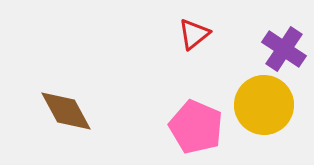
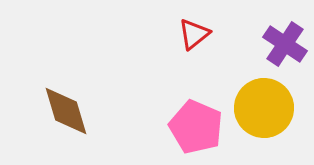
purple cross: moved 1 px right, 5 px up
yellow circle: moved 3 px down
brown diamond: rotated 12 degrees clockwise
